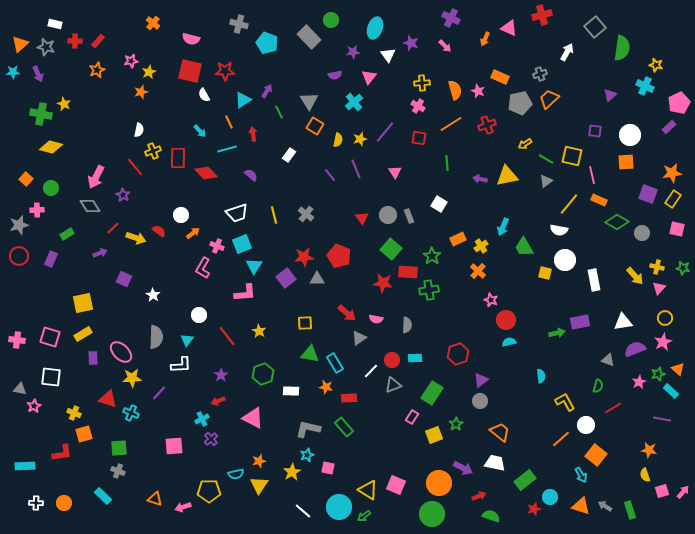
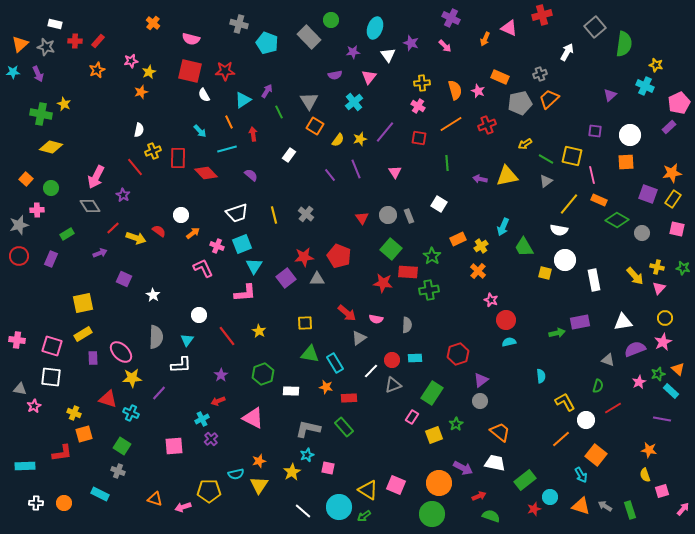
green semicircle at (622, 48): moved 2 px right, 4 px up
yellow semicircle at (338, 140): rotated 24 degrees clockwise
green diamond at (617, 222): moved 2 px up
pink L-shape at (203, 268): rotated 125 degrees clockwise
pink square at (50, 337): moved 2 px right, 9 px down
white circle at (586, 425): moved 5 px up
green square at (119, 448): moved 3 px right, 2 px up; rotated 36 degrees clockwise
pink arrow at (683, 492): moved 17 px down
cyan rectangle at (103, 496): moved 3 px left, 2 px up; rotated 18 degrees counterclockwise
